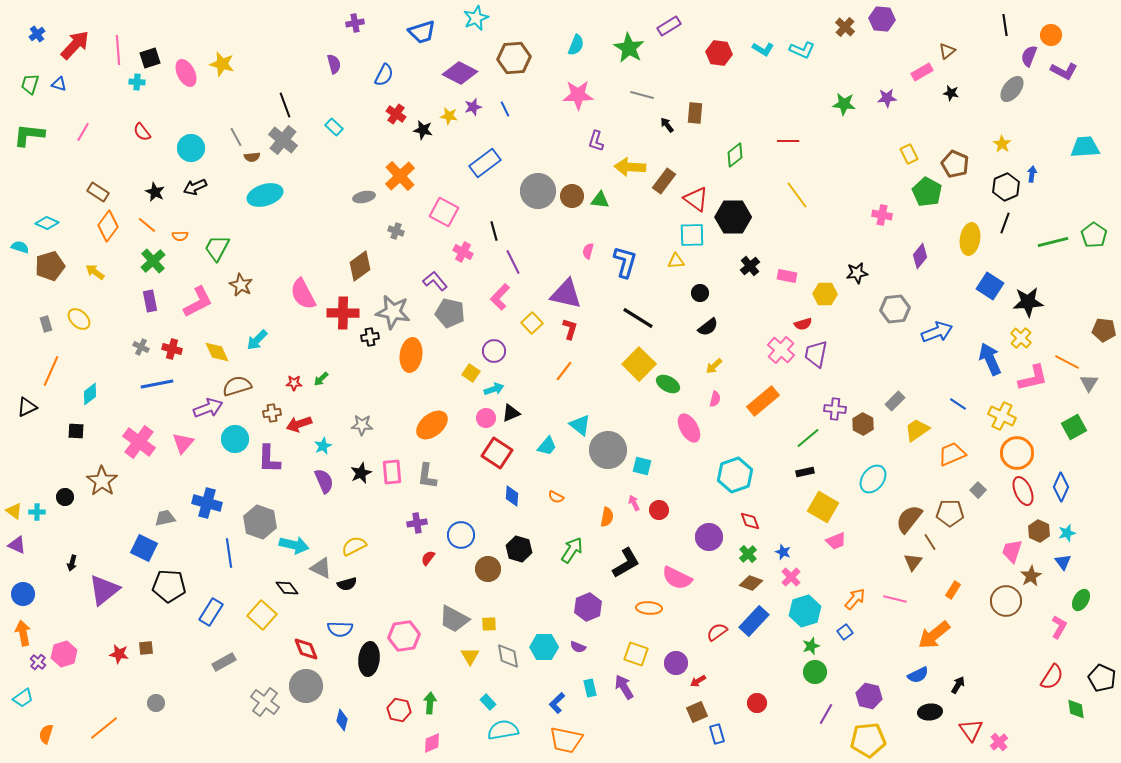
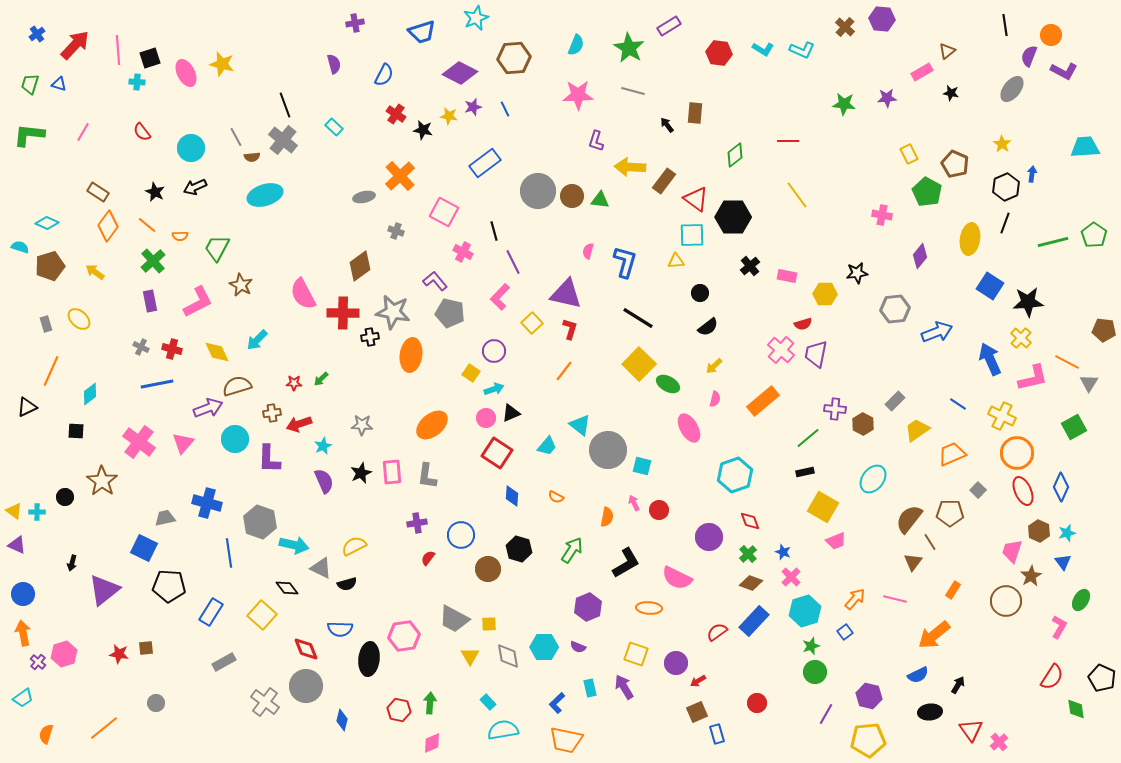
gray line at (642, 95): moved 9 px left, 4 px up
